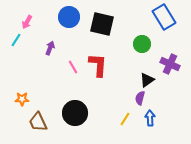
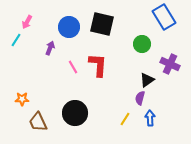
blue circle: moved 10 px down
